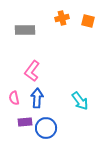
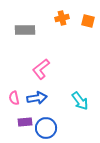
pink L-shape: moved 9 px right, 2 px up; rotated 15 degrees clockwise
blue arrow: rotated 78 degrees clockwise
